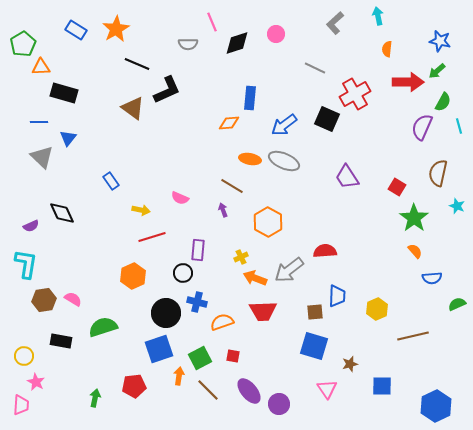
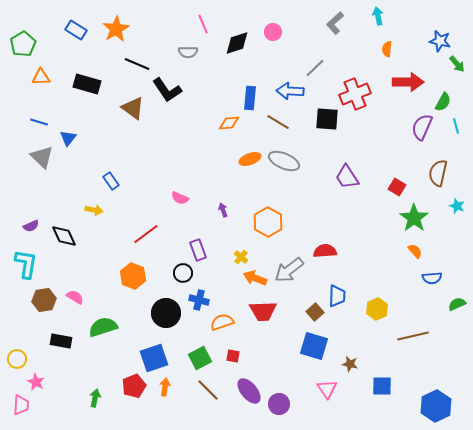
pink line at (212, 22): moved 9 px left, 2 px down
pink circle at (276, 34): moved 3 px left, 2 px up
gray semicircle at (188, 44): moved 8 px down
orange triangle at (41, 67): moved 10 px down
gray line at (315, 68): rotated 70 degrees counterclockwise
green arrow at (437, 71): moved 20 px right, 7 px up; rotated 90 degrees counterclockwise
black L-shape at (167, 90): rotated 80 degrees clockwise
black rectangle at (64, 93): moved 23 px right, 9 px up
red cross at (355, 94): rotated 8 degrees clockwise
black square at (327, 119): rotated 20 degrees counterclockwise
blue line at (39, 122): rotated 18 degrees clockwise
blue arrow at (284, 125): moved 6 px right, 34 px up; rotated 40 degrees clockwise
cyan line at (459, 126): moved 3 px left
orange ellipse at (250, 159): rotated 30 degrees counterclockwise
brown line at (232, 186): moved 46 px right, 64 px up
yellow arrow at (141, 210): moved 47 px left
black diamond at (62, 213): moved 2 px right, 23 px down
red line at (152, 237): moved 6 px left, 3 px up; rotated 20 degrees counterclockwise
purple rectangle at (198, 250): rotated 25 degrees counterclockwise
yellow cross at (241, 257): rotated 24 degrees counterclockwise
orange hexagon at (133, 276): rotated 15 degrees counterclockwise
pink semicircle at (73, 299): moved 2 px right, 2 px up
blue cross at (197, 302): moved 2 px right, 2 px up
brown square at (315, 312): rotated 36 degrees counterclockwise
blue square at (159, 349): moved 5 px left, 9 px down
yellow circle at (24, 356): moved 7 px left, 3 px down
brown star at (350, 364): rotated 28 degrees clockwise
orange arrow at (179, 376): moved 14 px left, 11 px down
red pentagon at (134, 386): rotated 15 degrees counterclockwise
